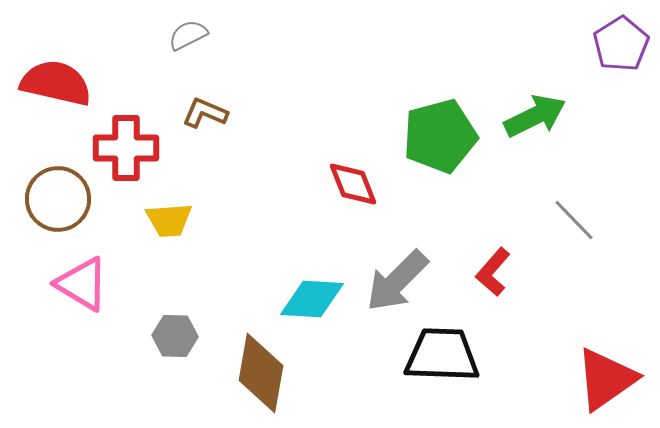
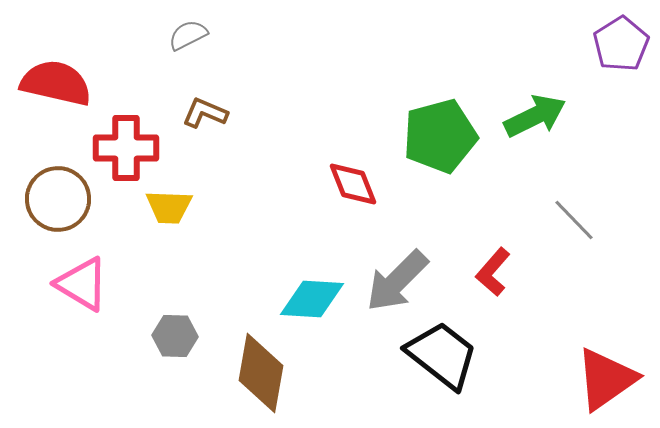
yellow trapezoid: moved 13 px up; rotated 6 degrees clockwise
black trapezoid: rotated 36 degrees clockwise
